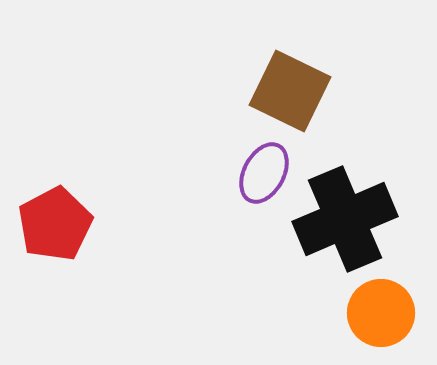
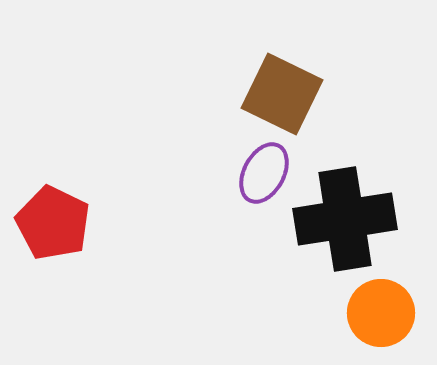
brown square: moved 8 px left, 3 px down
black cross: rotated 14 degrees clockwise
red pentagon: moved 2 px left, 1 px up; rotated 18 degrees counterclockwise
